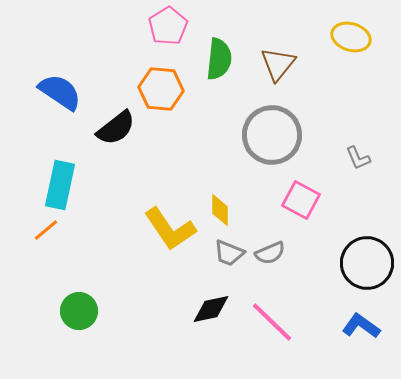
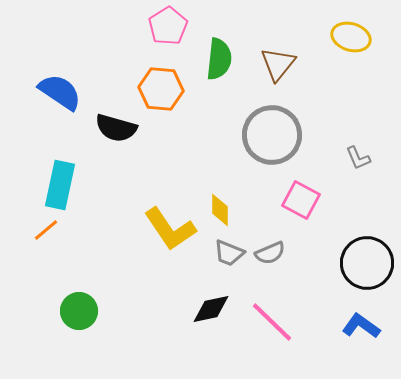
black semicircle: rotated 54 degrees clockwise
